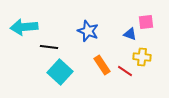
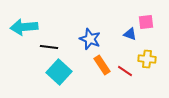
blue star: moved 2 px right, 8 px down
yellow cross: moved 5 px right, 2 px down
cyan square: moved 1 px left
